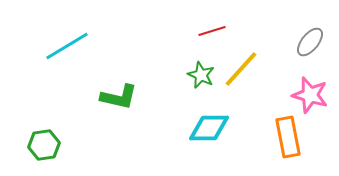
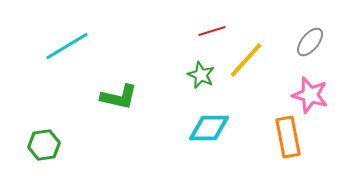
yellow line: moved 5 px right, 9 px up
